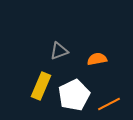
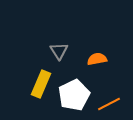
gray triangle: rotated 42 degrees counterclockwise
yellow rectangle: moved 2 px up
